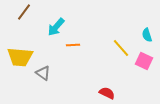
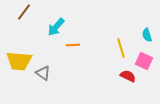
yellow line: rotated 24 degrees clockwise
yellow trapezoid: moved 1 px left, 4 px down
red semicircle: moved 21 px right, 17 px up
